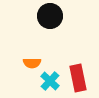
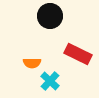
red rectangle: moved 24 px up; rotated 52 degrees counterclockwise
